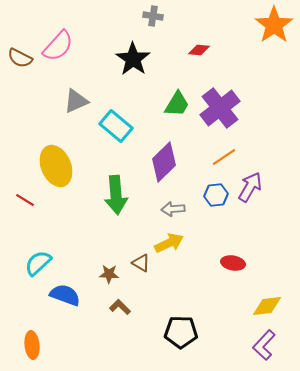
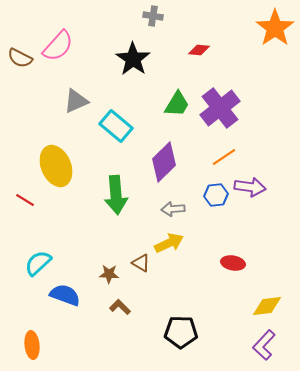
orange star: moved 1 px right, 3 px down
purple arrow: rotated 68 degrees clockwise
